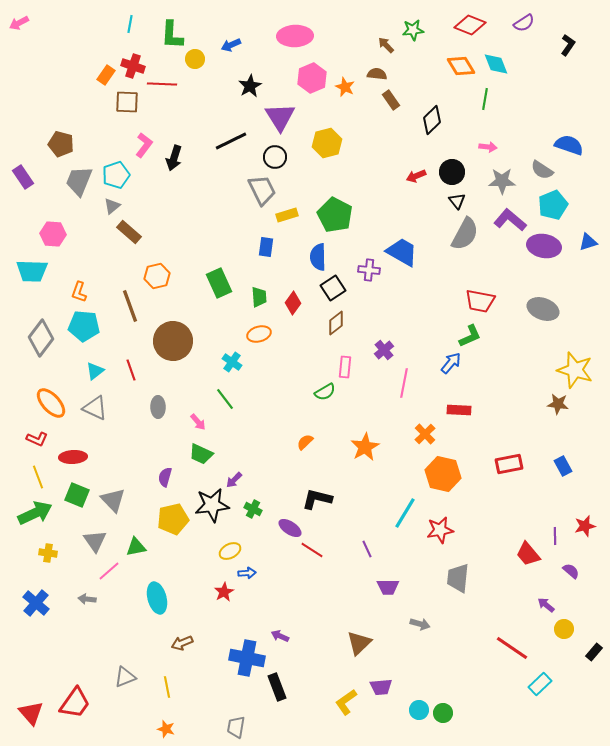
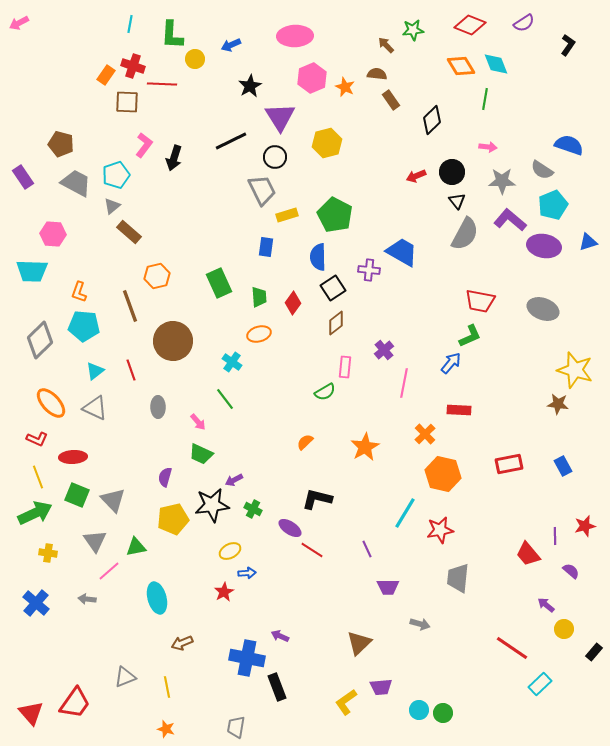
gray trapezoid at (79, 181): moved 3 px left, 2 px down; rotated 96 degrees clockwise
gray diamond at (41, 338): moved 1 px left, 2 px down; rotated 9 degrees clockwise
purple arrow at (234, 480): rotated 18 degrees clockwise
